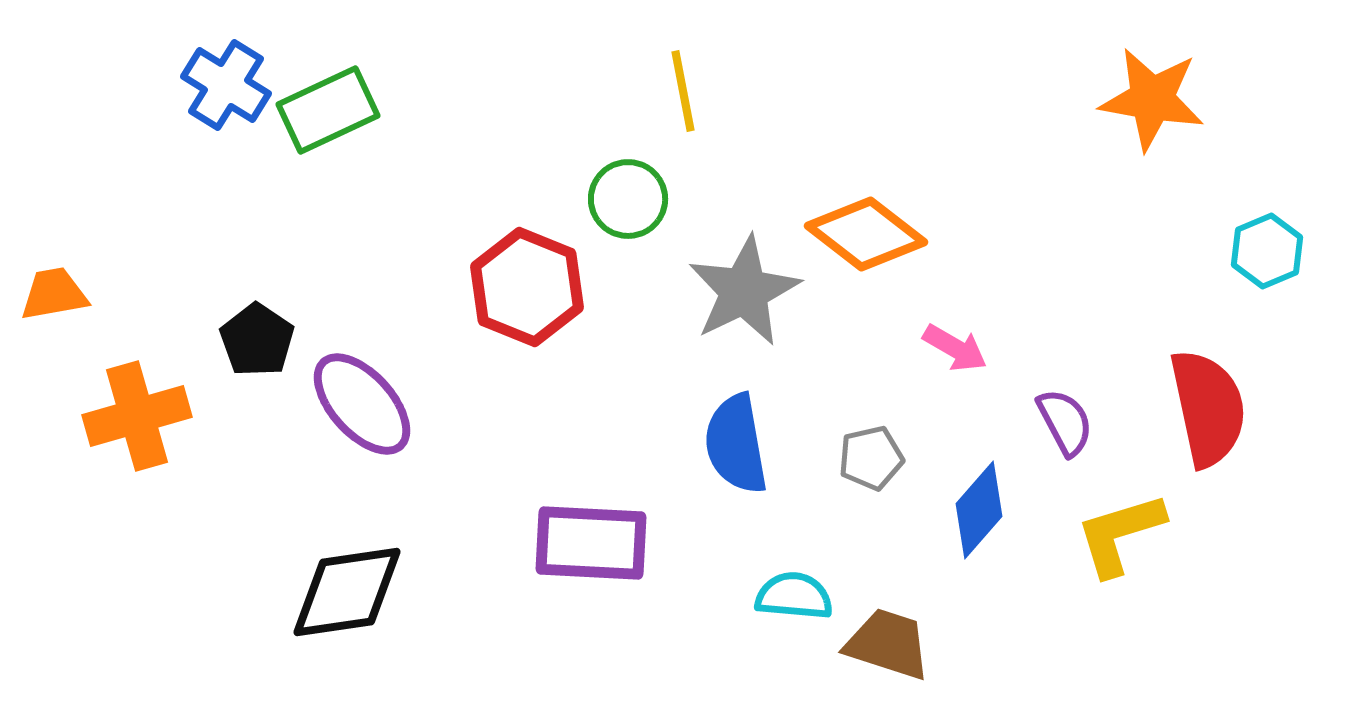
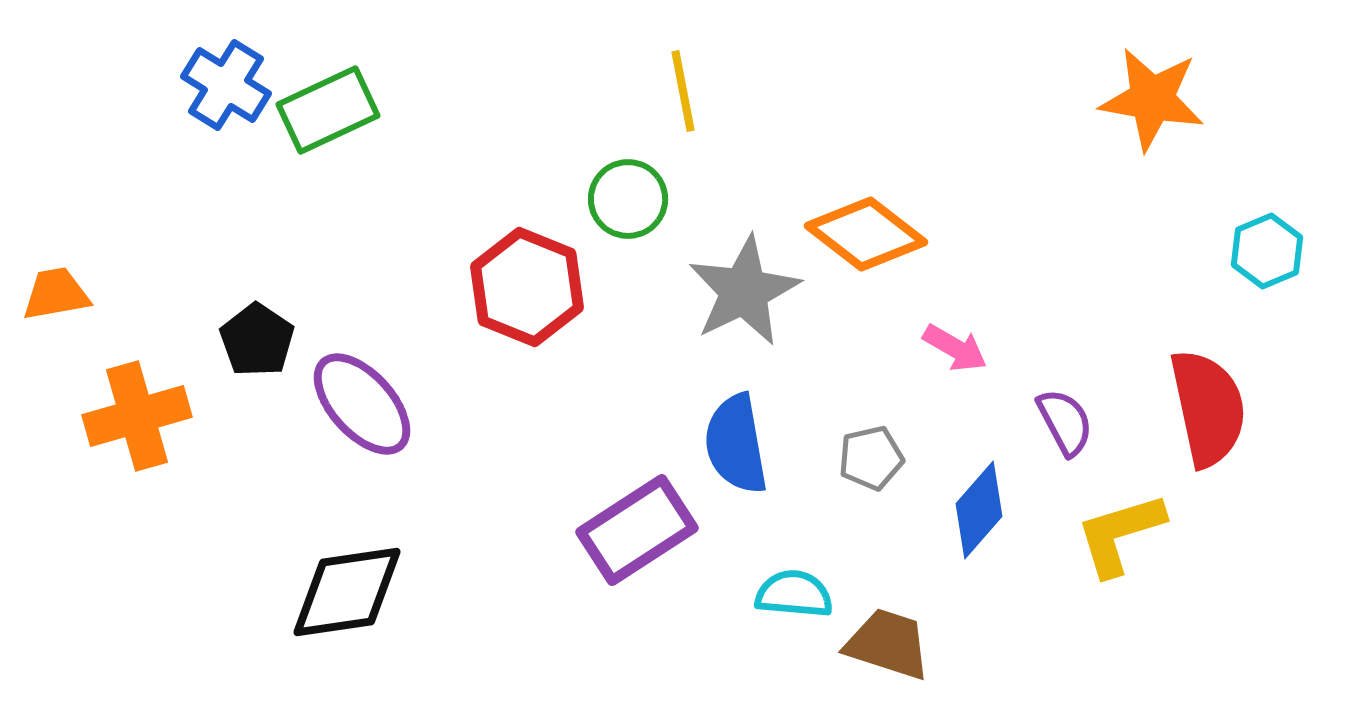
orange trapezoid: moved 2 px right
purple rectangle: moved 46 px right, 13 px up; rotated 36 degrees counterclockwise
cyan semicircle: moved 2 px up
